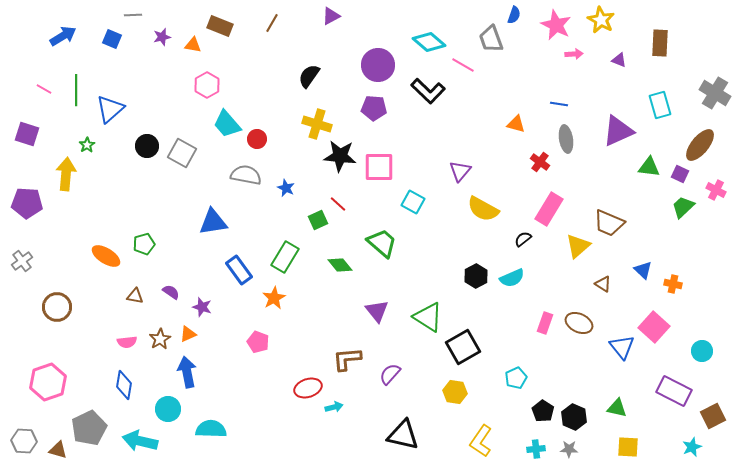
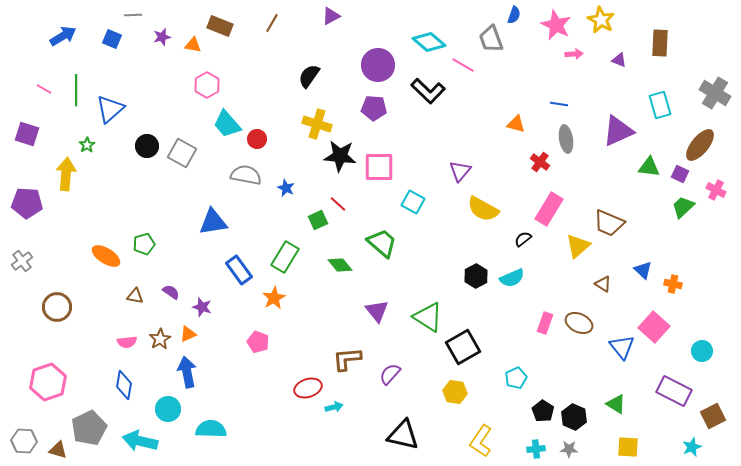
green triangle at (617, 408): moved 1 px left, 4 px up; rotated 20 degrees clockwise
